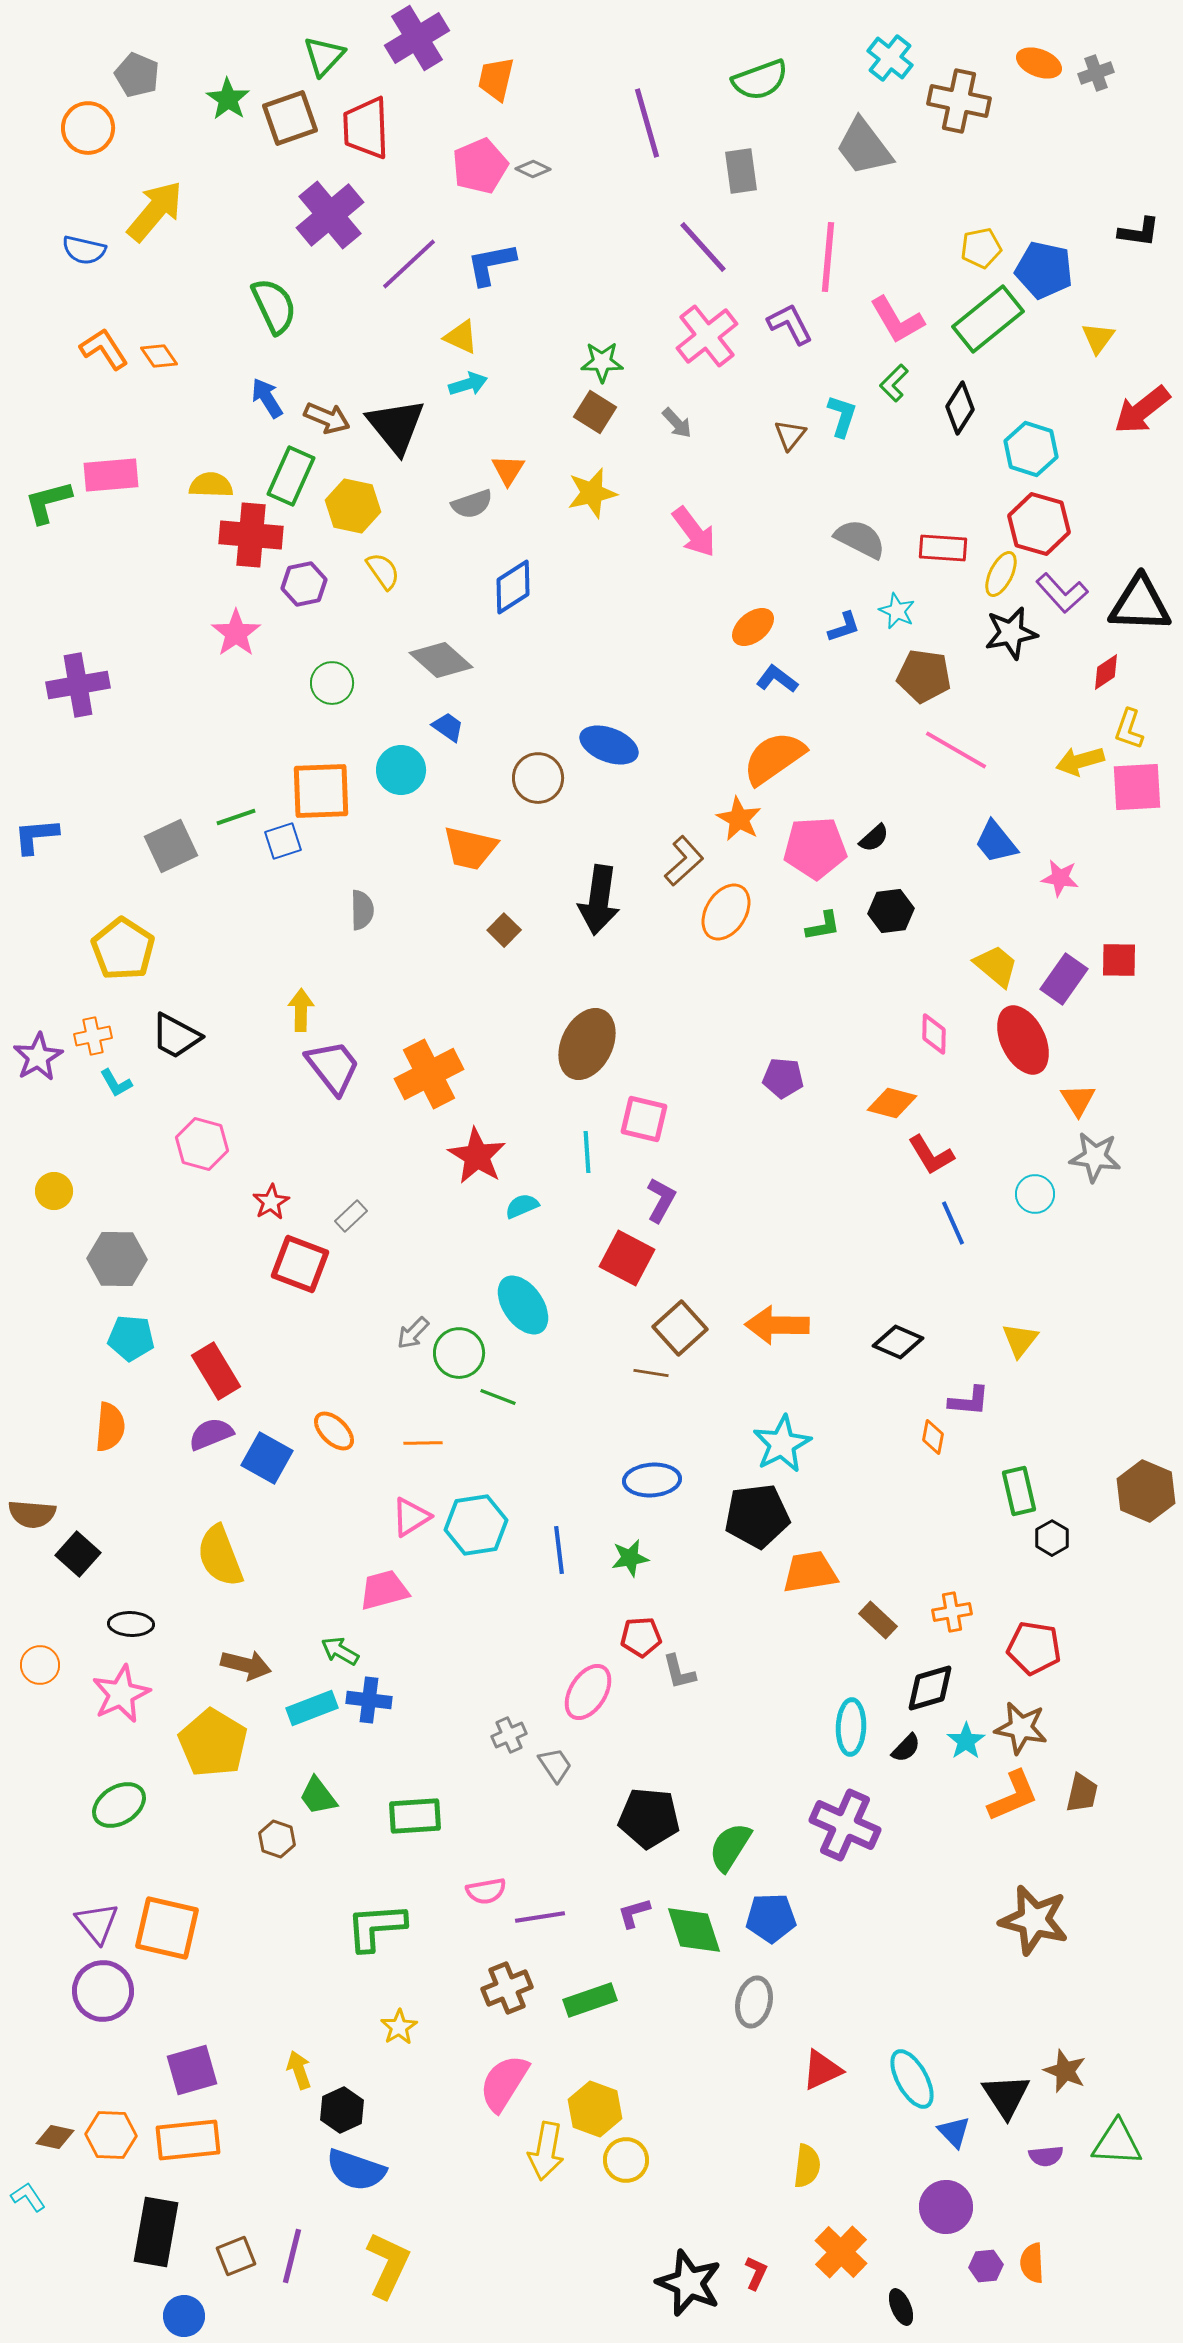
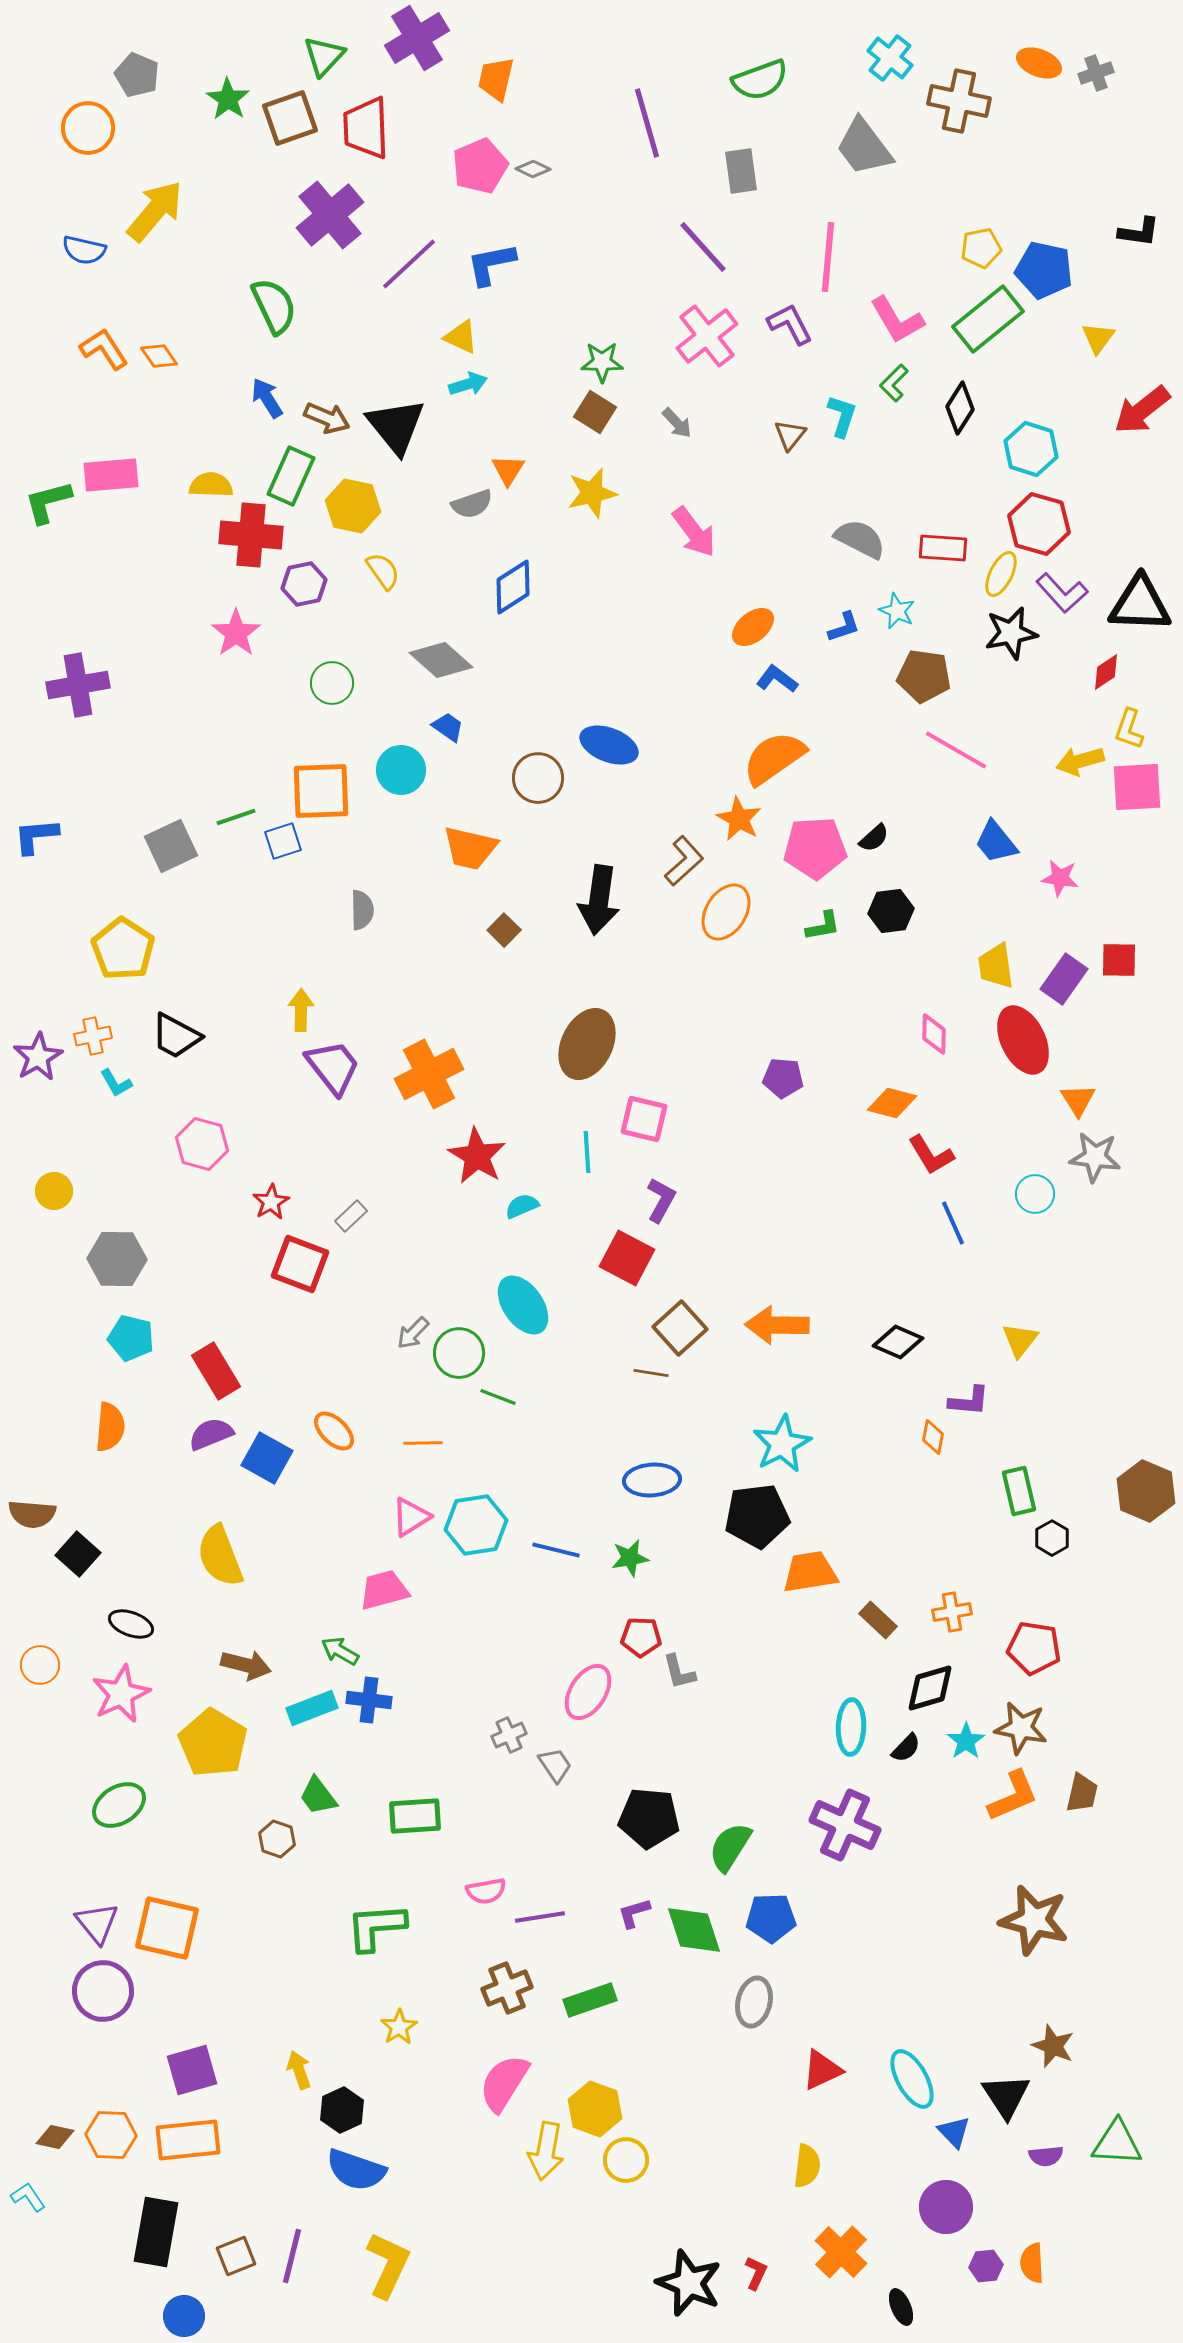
yellow trapezoid at (996, 966): rotated 138 degrees counterclockwise
cyan pentagon at (131, 1338): rotated 9 degrees clockwise
blue line at (559, 1550): moved 3 px left; rotated 69 degrees counterclockwise
black ellipse at (131, 1624): rotated 18 degrees clockwise
red pentagon at (641, 1637): rotated 6 degrees clockwise
brown star at (1065, 2071): moved 12 px left, 25 px up
